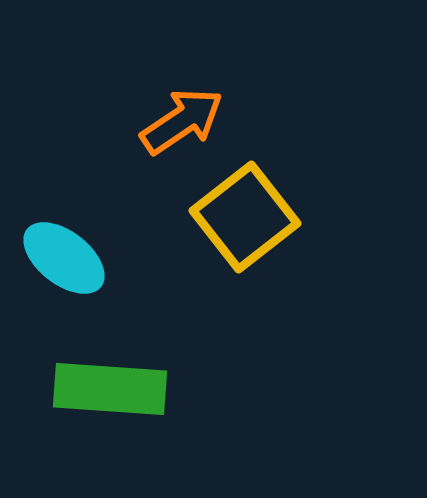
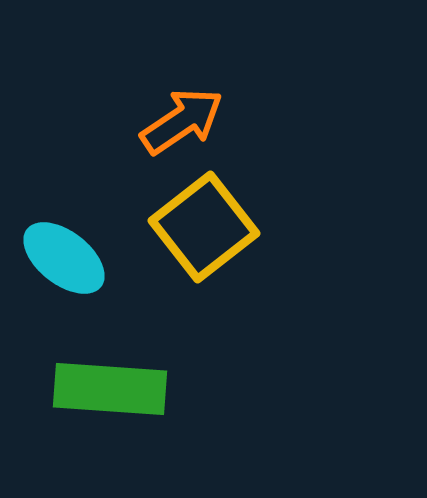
yellow square: moved 41 px left, 10 px down
